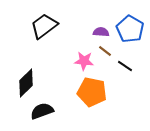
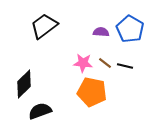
brown line: moved 12 px down
pink star: moved 1 px left, 2 px down
black line: rotated 21 degrees counterclockwise
black diamond: moved 2 px left, 1 px down
black semicircle: moved 2 px left
